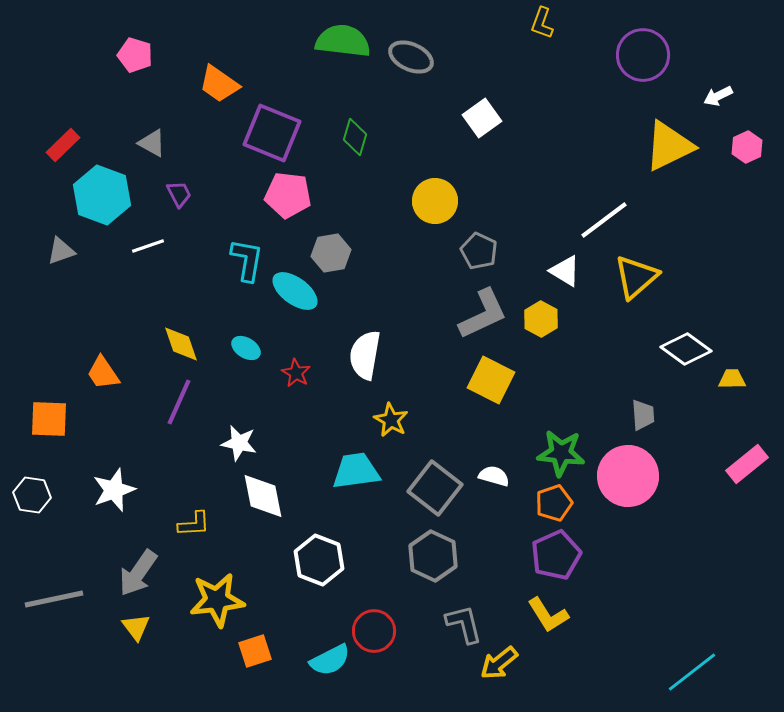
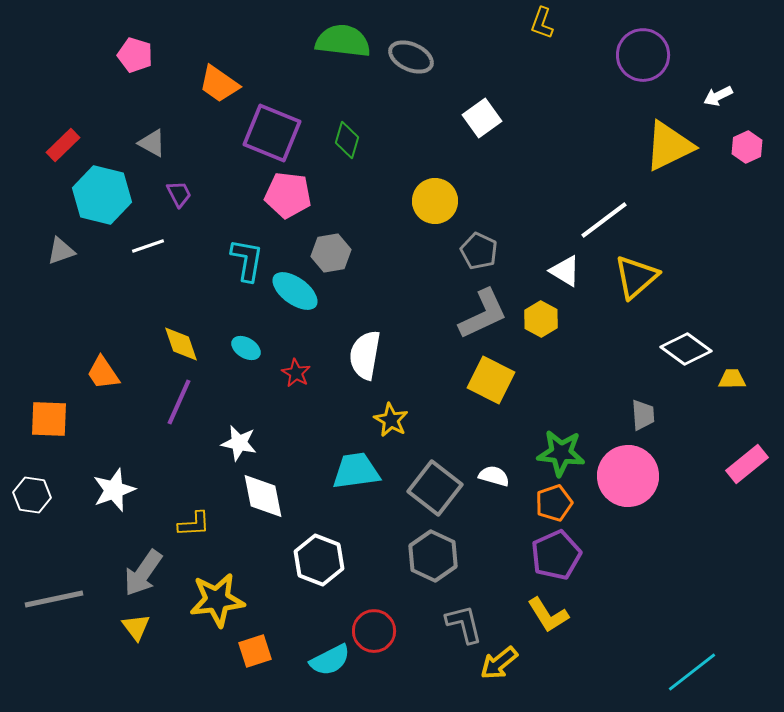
green diamond at (355, 137): moved 8 px left, 3 px down
cyan hexagon at (102, 195): rotated 6 degrees counterclockwise
gray arrow at (138, 573): moved 5 px right
